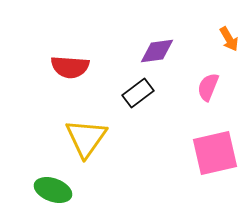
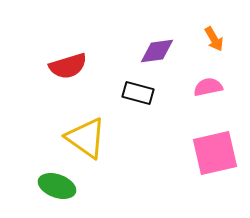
orange arrow: moved 15 px left
red semicircle: moved 2 px left, 1 px up; rotated 21 degrees counterclockwise
pink semicircle: rotated 56 degrees clockwise
black rectangle: rotated 52 degrees clockwise
yellow triangle: rotated 30 degrees counterclockwise
green ellipse: moved 4 px right, 4 px up
